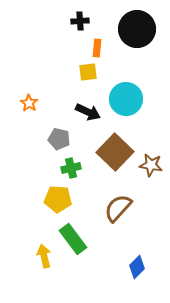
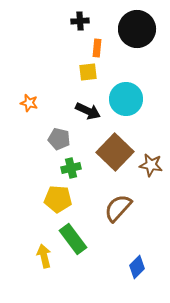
orange star: rotated 18 degrees counterclockwise
black arrow: moved 1 px up
